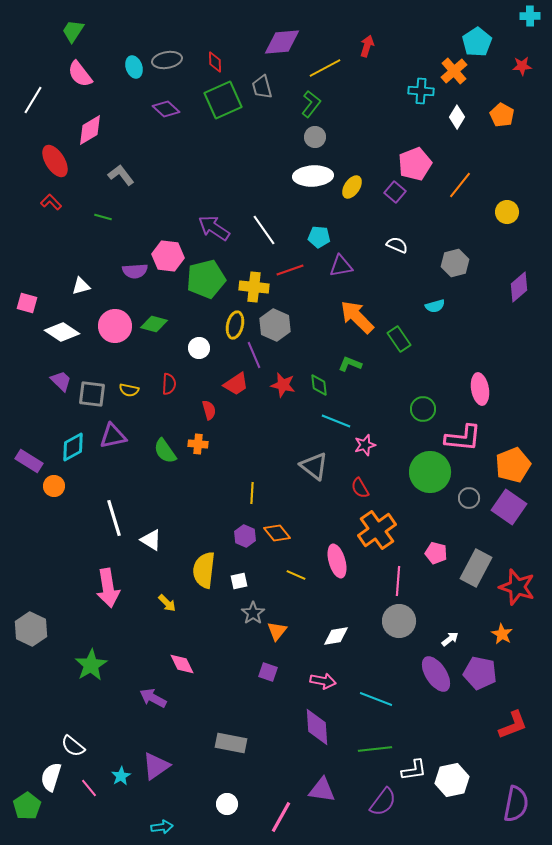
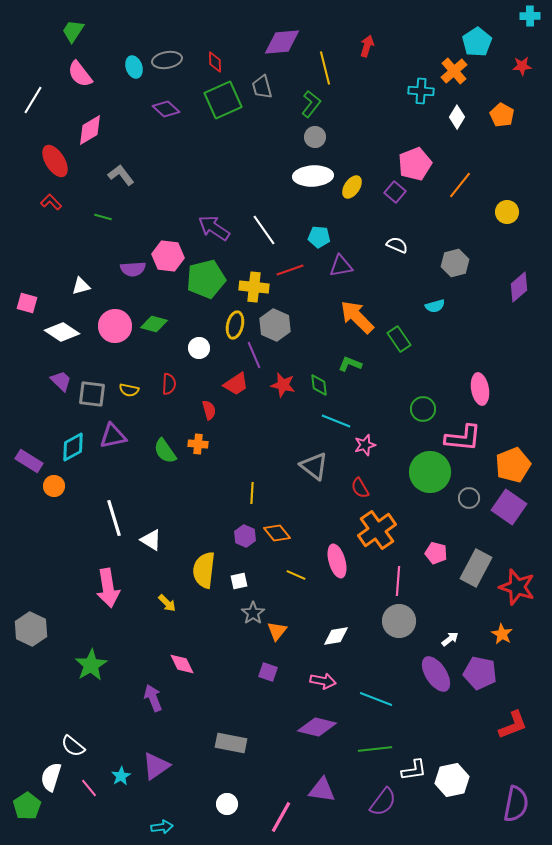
yellow line at (325, 68): rotated 76 degrees counterclockwise
purple semicircle at (135, 271): moved 2 px left, 2 px up
purple arrow at (153, 698): rotated 40 degrees clockwise
purple diamond at (317, 727): rotated 72 degrees counterclockwise
